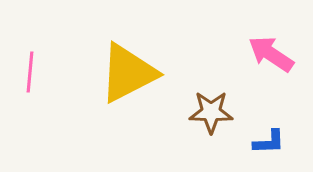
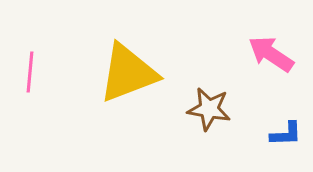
yellow triangle: rotated 6 degrees clockwise
brown star: moved 2 px left, 3 px up; rotated 9 degrees clockwise
blue L-shape: moved 17 px right, 8 px up
